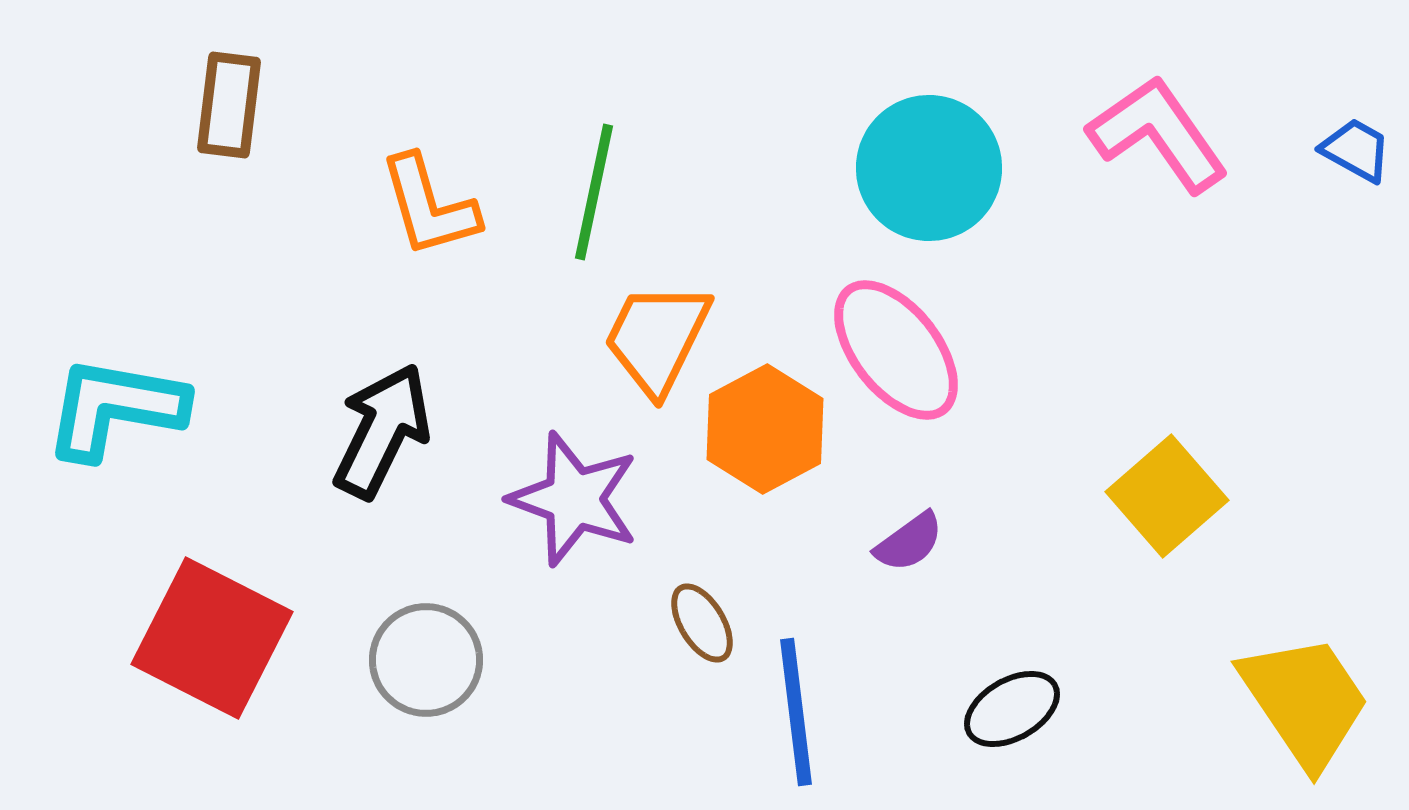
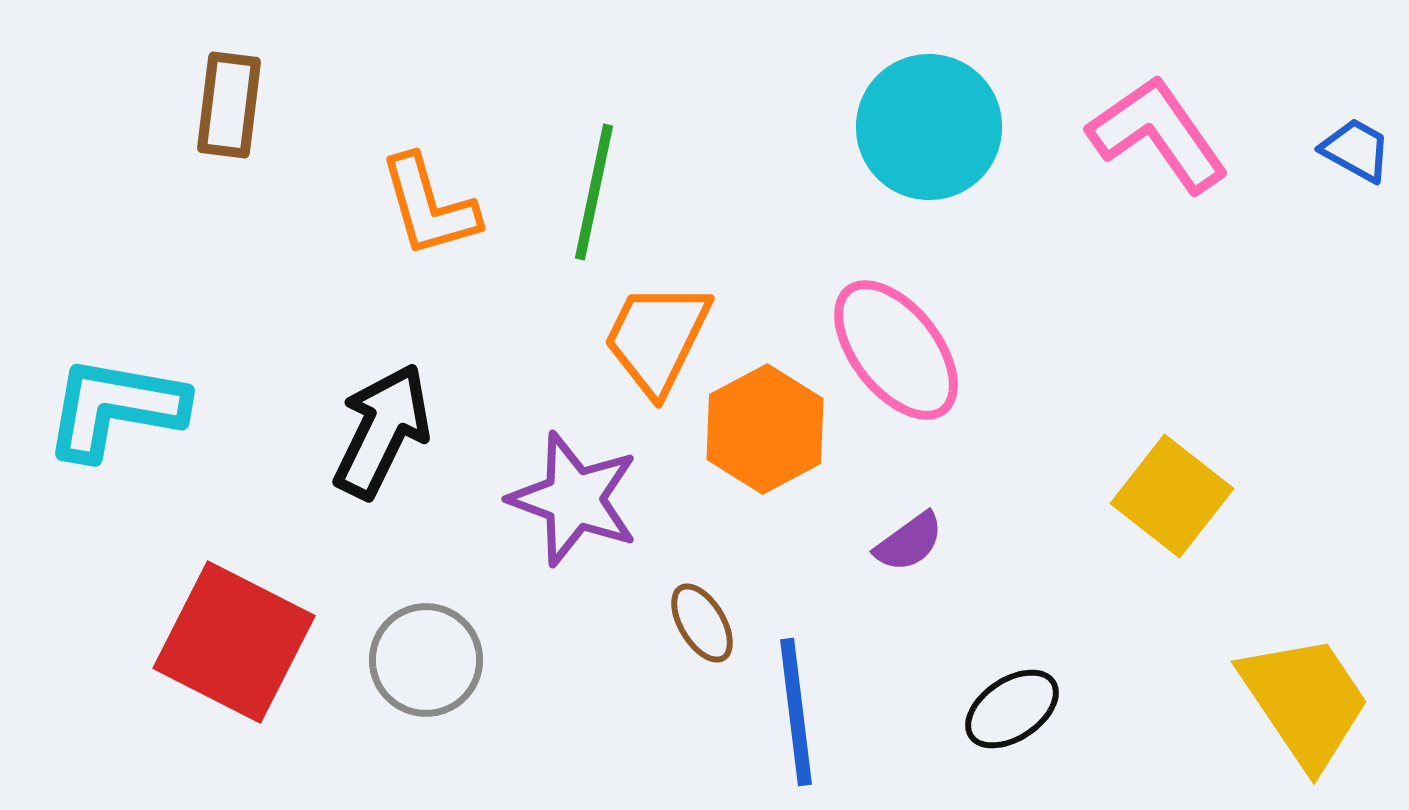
cyan circle: moved 41 px up
yellow square: moved 5 px right; rotated 11 degrees counterclockwise
red square: moved 22 px right, 4 px down
black ellipse: rotated 4 degrees counterclockwise
